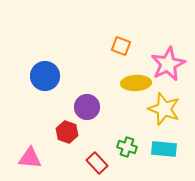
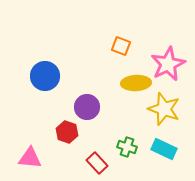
cyan rectangle: rotated 20 degrees clockwise
